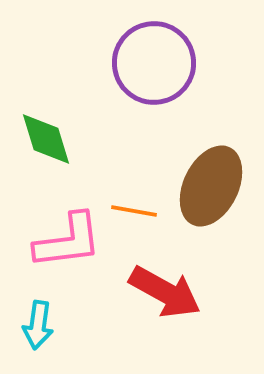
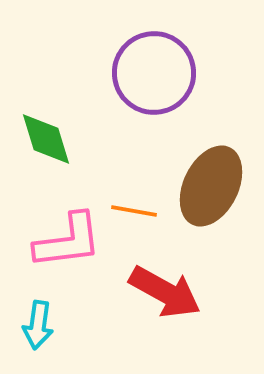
purple circle: moved 10 px down
